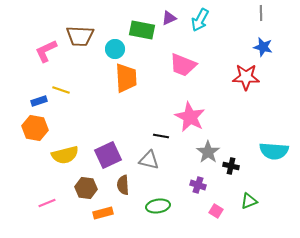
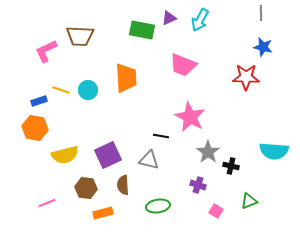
cyan circle: moved 27 px left, 41 px down
